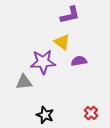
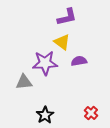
purple L-shape: moved 3 px left, 2 px down
purple star: moved 2 px right, 1 px down
black star: rotated 18 degrees clockwise
